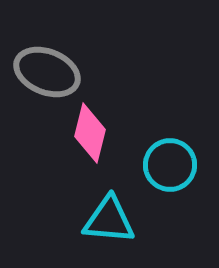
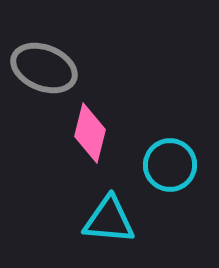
gray ellipse: moved 3 px left, 4 px up
